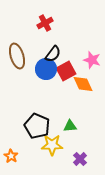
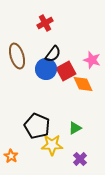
green triangle: moved 5 px right, 2 px down; rotated 24 degrees counterclockwise
